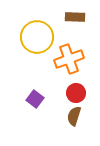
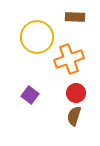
purple square: moved 5 px left, 4 px up
